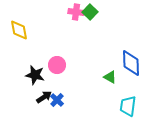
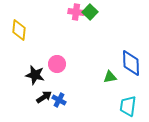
yellow diamond: rotated 15 degrees clockwise
pink circle: moved 1 px up
green triangle: rotated 40 degrees counterclockwise
blue cross: moved 2 px right; rotated 16 degrees counterclockwise
